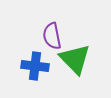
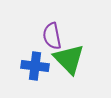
green triangle: moved 6 px left
